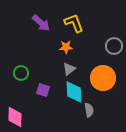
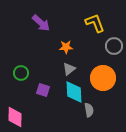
yellow L-shape: moved 21 px right
